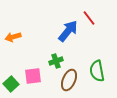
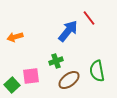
orange arrow: moved 2 px right
pink square: moved 2 px left
brown ellipse: rotated 30 degrees clockwise
green square: moved 1 px right, 1 px down
